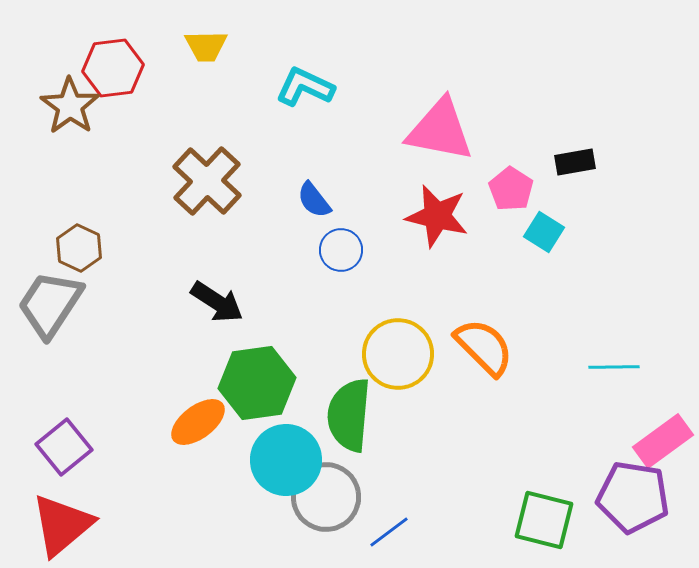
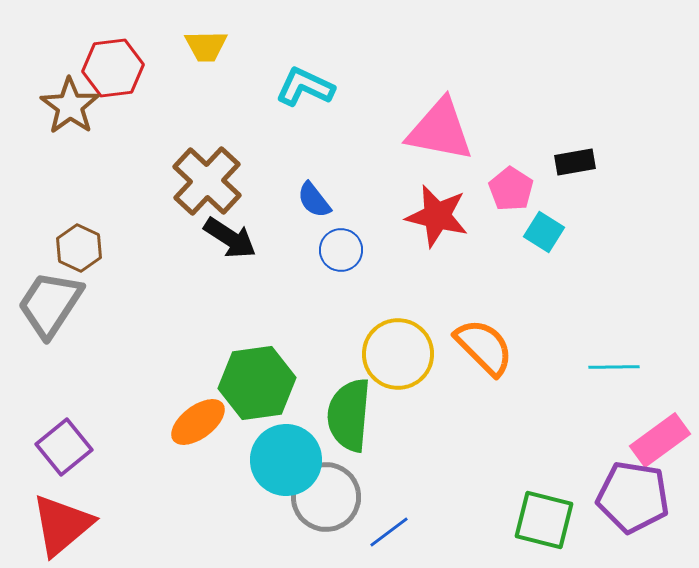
black arrow: moved 13 px right, 64 px up
pink rectangle: moved 3 px left, 1 px up
